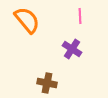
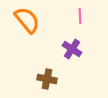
brown cross: moved 4 px up
